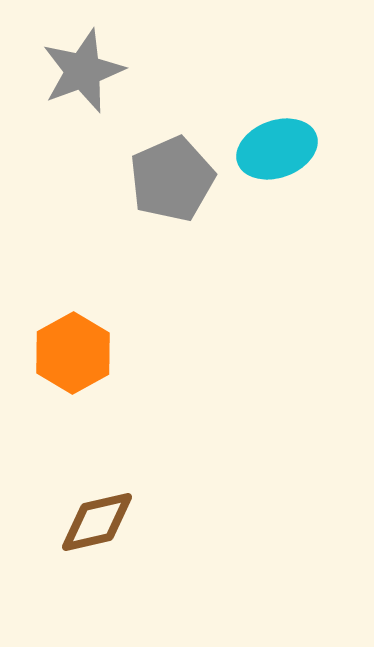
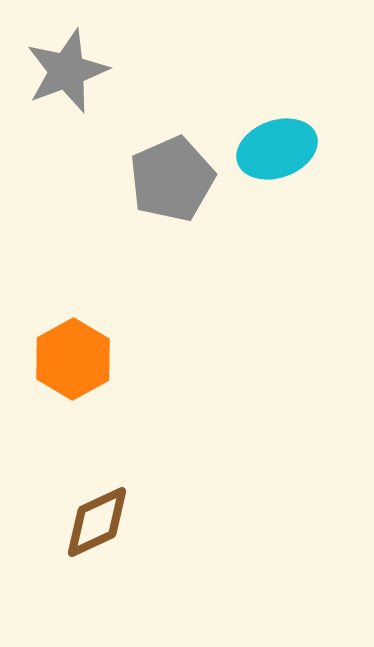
gray star: moved 16 px left
orange hexagon: moved 6 px down
brown diamond: rotated 12 degrees counterclockwise
